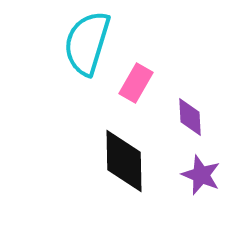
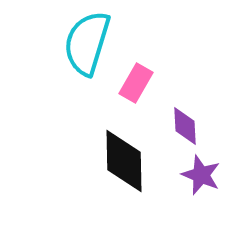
purple diamond: moved 5 px left, 9 px down
